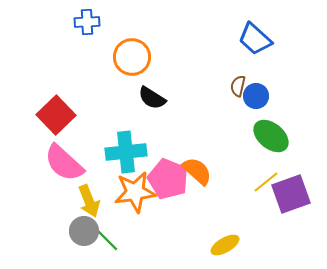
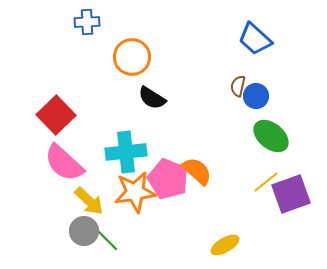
yellow arrow: rotated 24 degrees counterclockwise
